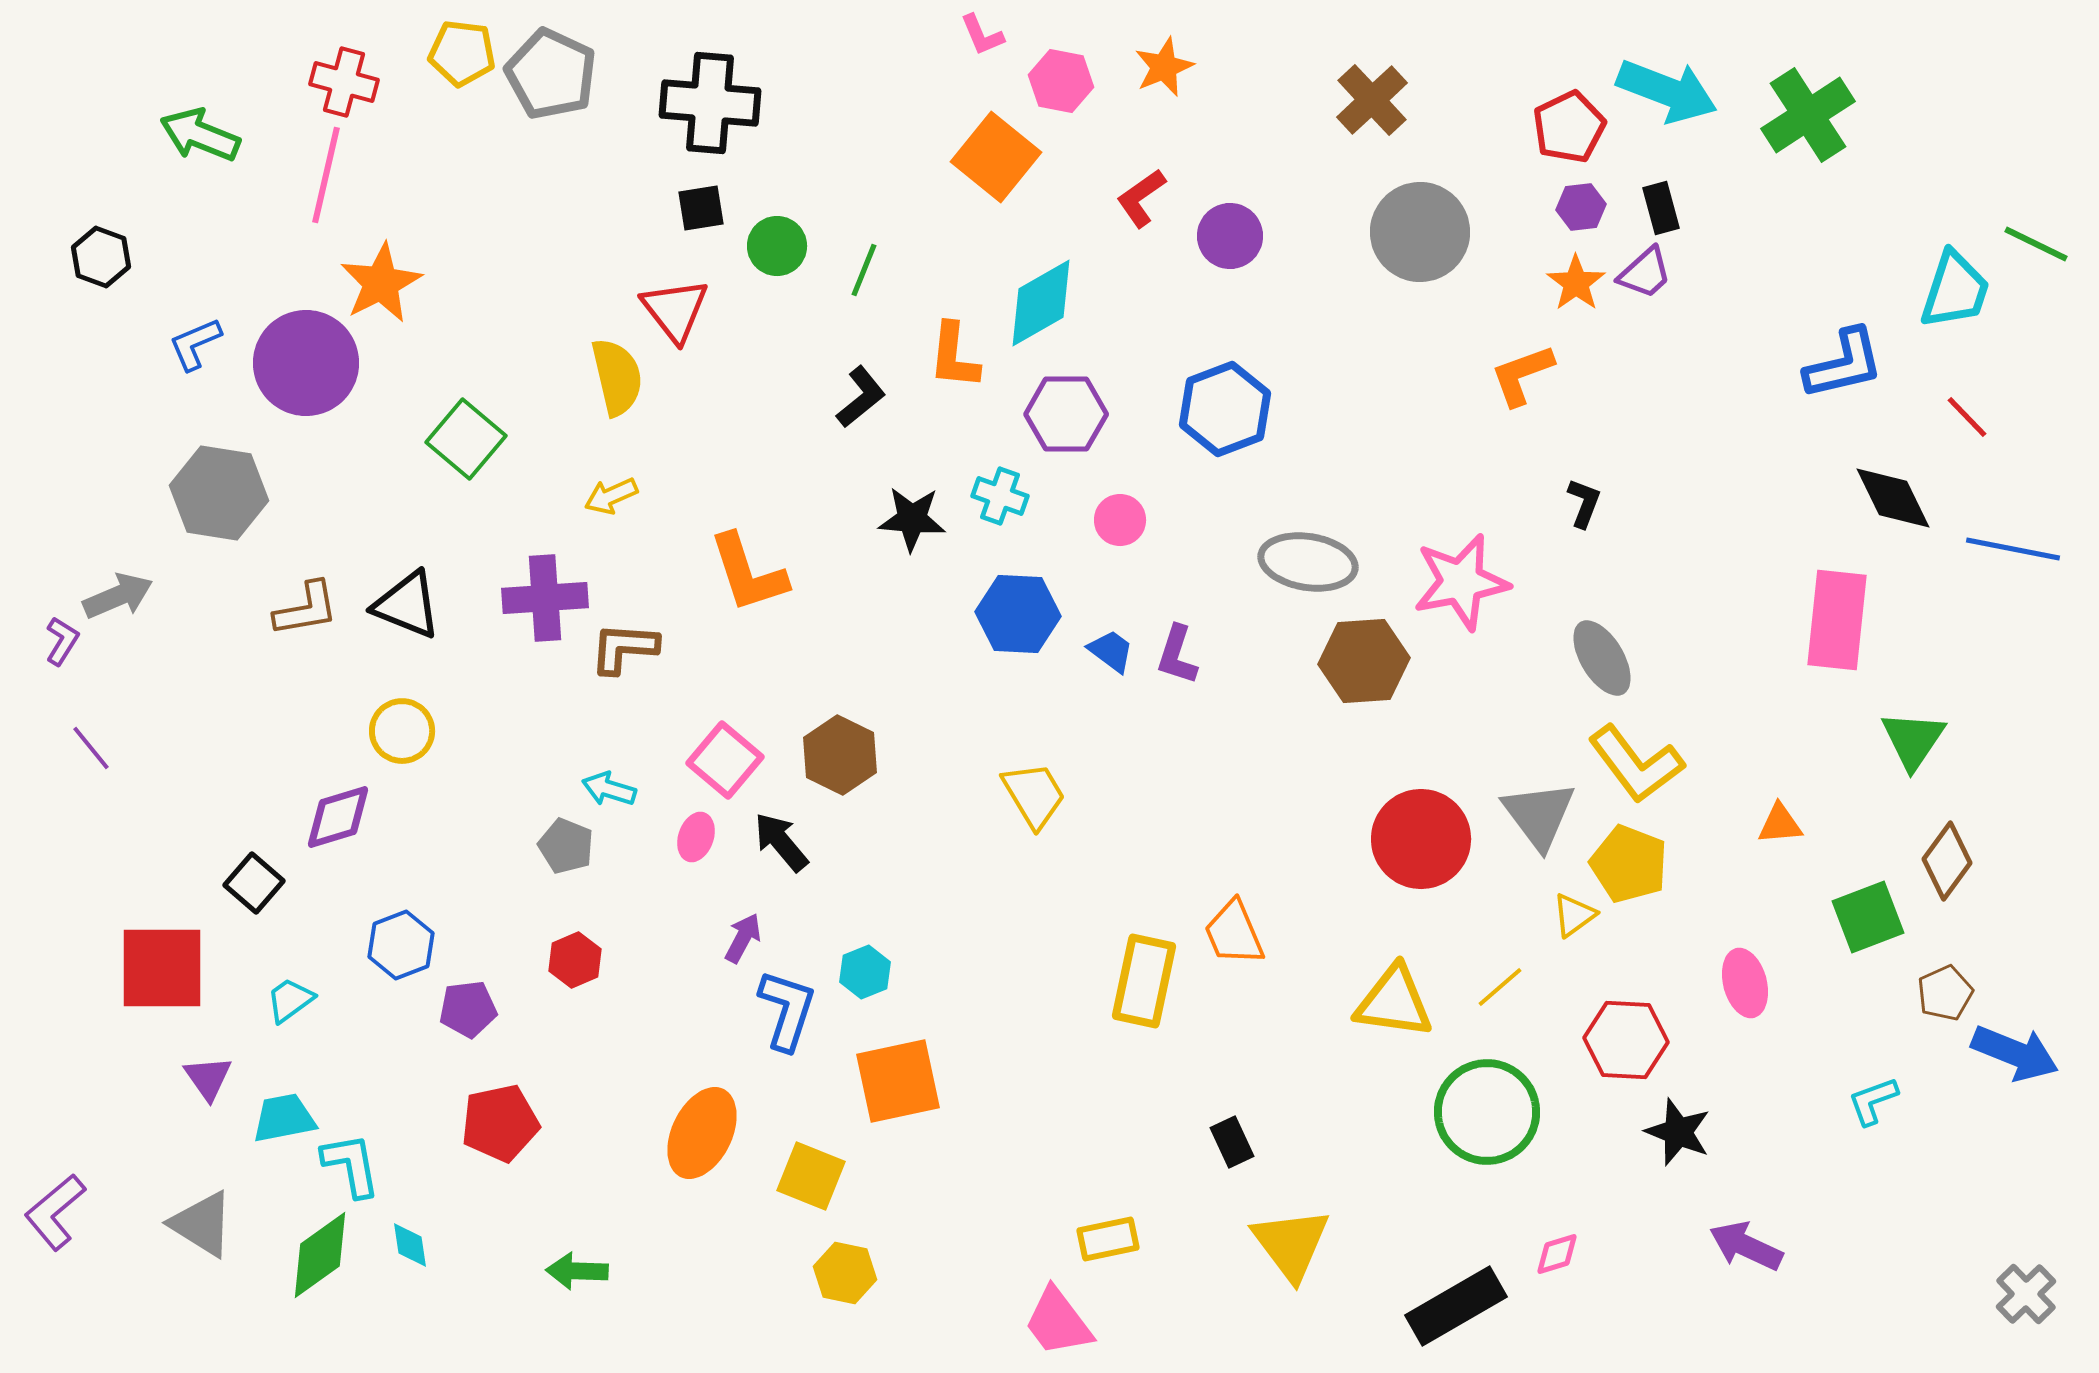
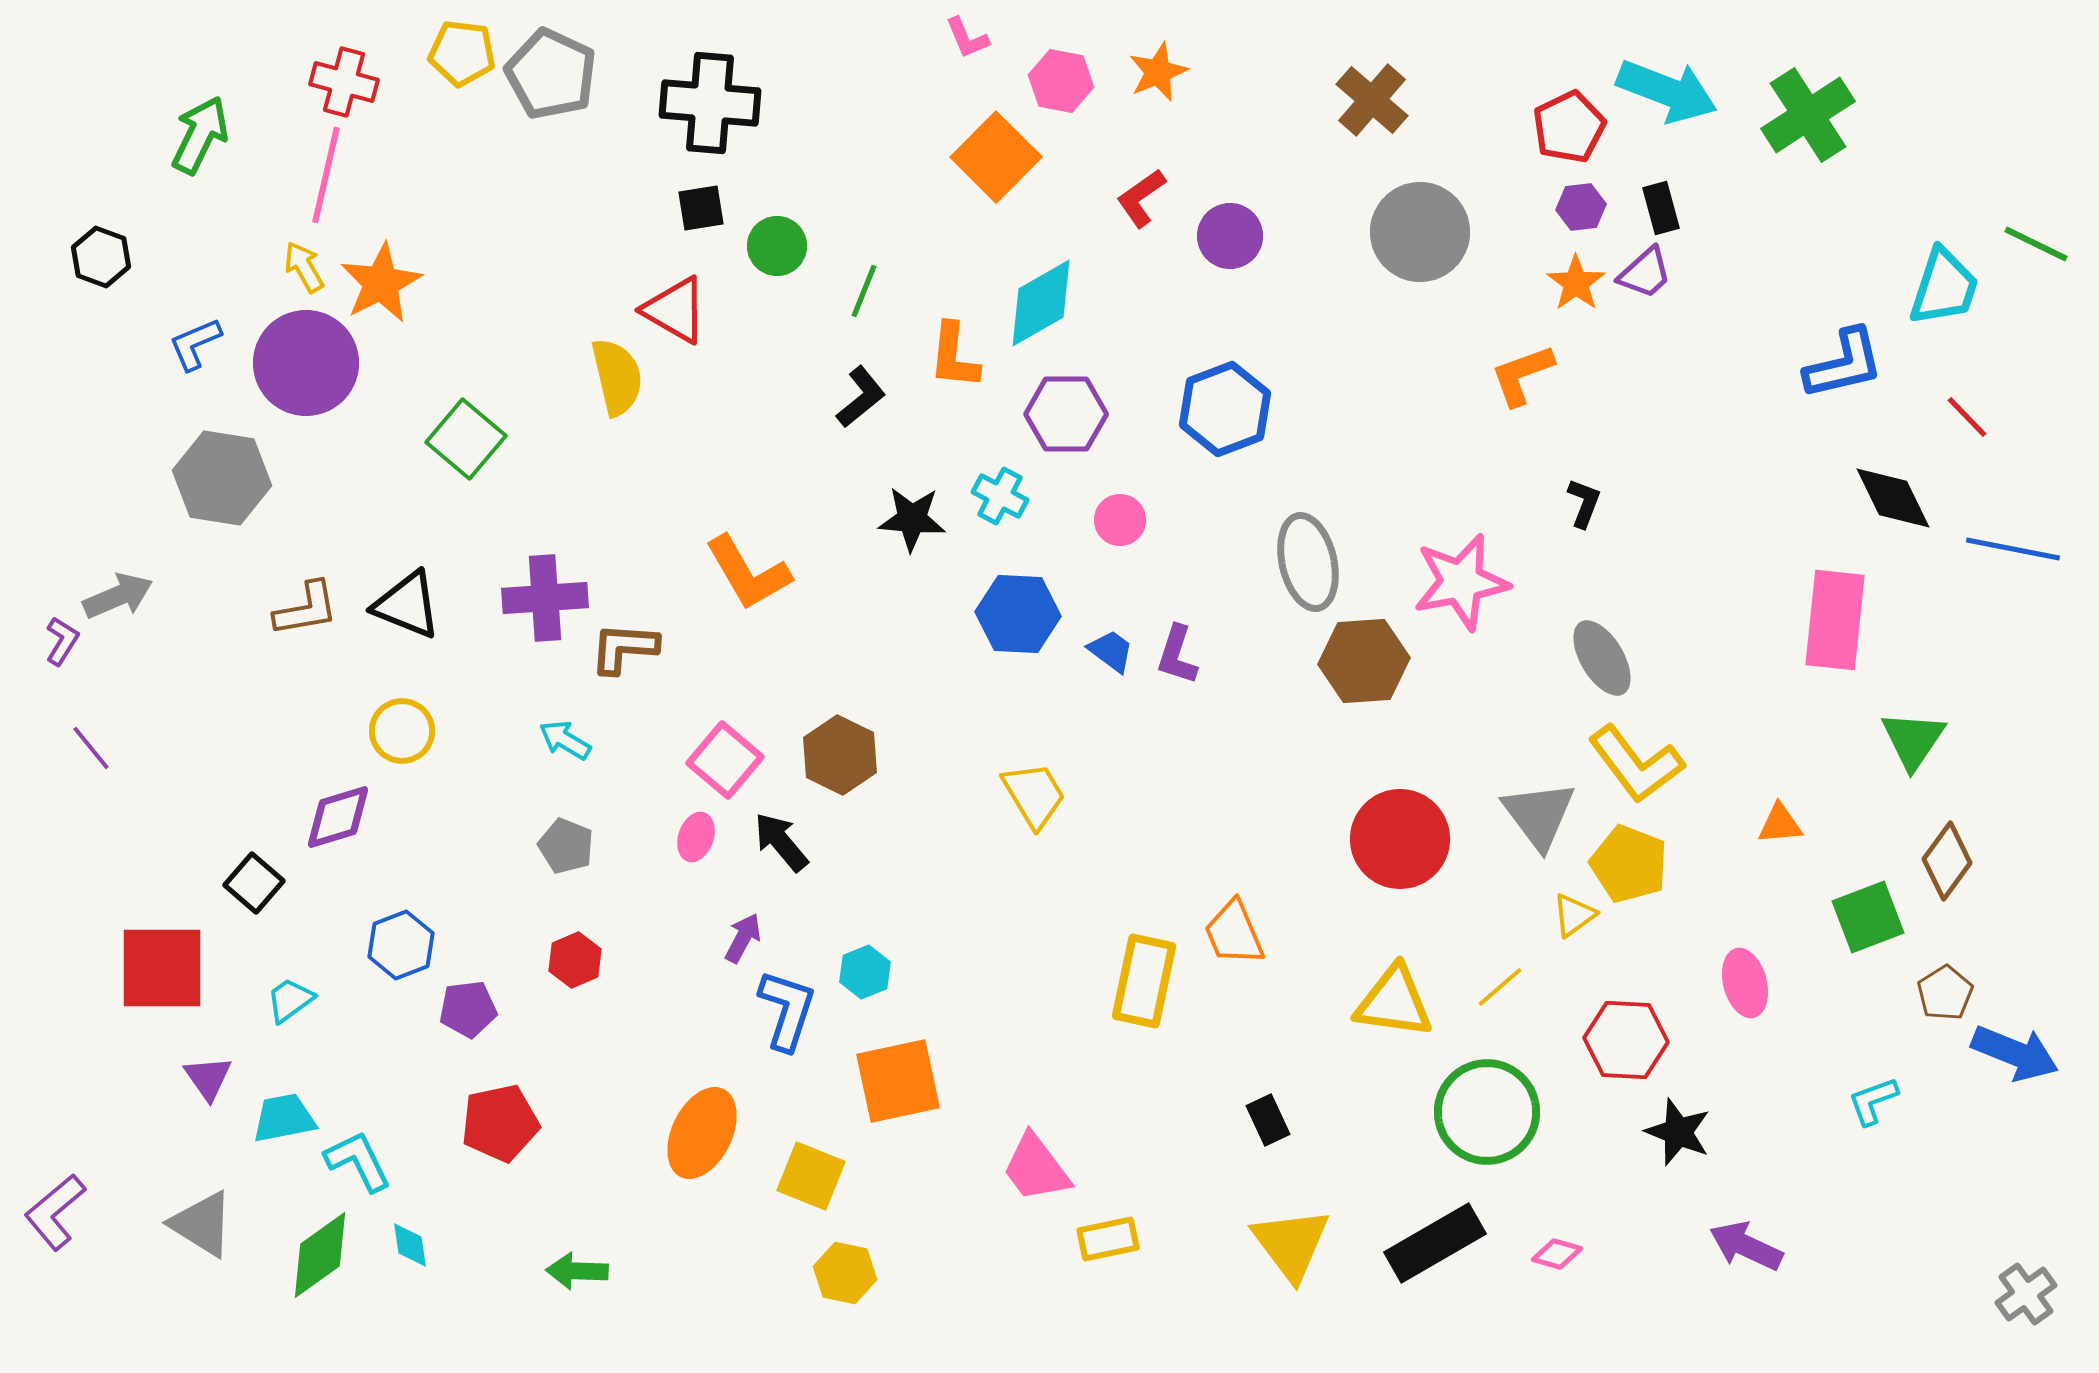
pink L-shape at (982, 35): moved 15 px left, 3 px down
orange star at (1164, 67): moved 6 px left, 5 px down
brown cross at (1372, 100): rotated 6 degrees counterclockwise
green arrow at (200, 135): rotated 94 degrees clockwise
orange square at (996, 157): rotated 6 degrees clockwise
green line at (864, 270): moved 21 px down
cyan trapezoid at (1955, 290): moved 11 px left, 3 px up
red triangle at (675, 310): rotated 22 degrees counterclockwise
gray hexagon at (219, 493): moved 3 px right, 15 px up
yellow arrow at (611, 496): moved 307 px left, 229 px up; rotated 84 degrees clockwise
cyan cross at (1000, 496): rotated 8 degrees clockwise
gray ellipse at (1308, 562): rotated 68 degrees clockwise
orange L-shape at (748, 573): rotated 12 degrees counterclockwise
pink rectangle at (1837, 620): moved 2 px left
cyan arrow at (609, 789): moved 44 px left, 49 px up; rotated 14 degrees clockwise
red circle at (1421, 839): moved 21 px left
brown pentagon at (1945, 993): rotated 8 degrees counterclockwise
black rectangle at (1232, 1142): moved 36 px right, 22 px up
cyan L-shape at (351, 1165): moved 7 px right, 4 px up; rotated 16 degrees counterclockwise
pink diamond at (1557, 1254): rotated 33 degrees clockwise
gray cross at (2026, 1294): rotated 8 degrees clockwise
black rectangle at (1456, 1306): moved 21 px left, 63 px up
pink trapezoid at (1058, 1322): moved 22 px left, 154 px up
